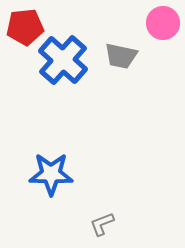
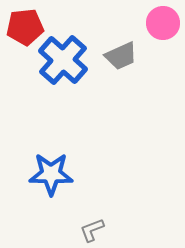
gray trapezoid: rotated 36 degrees counterclockwise
gray L-shape: moved 10 px left, 6 px down
